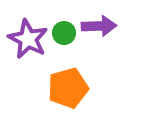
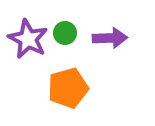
purple arrow: moved 11 px right, 12 px down
green circle: moved 1 px right
